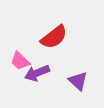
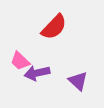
red semicircle: moved 10 px up; rotated 8 degrees counterclockwise
purple arrow: rotated 10 degrees clockwise
